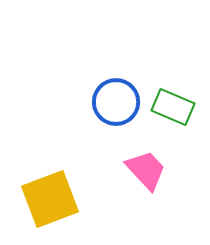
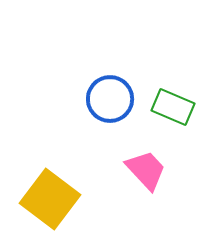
blue circle: moved 6 px left, 3 px up
yellow square: rotated 32 degrees counterclockwise
